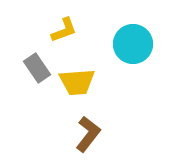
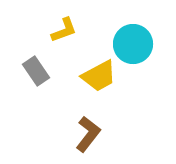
gray rectangle: moved 1 px left, 3 px down
yellow trapezoid: moved 22 px right, 6 px up; rotated 24 degrees counterclockwise
